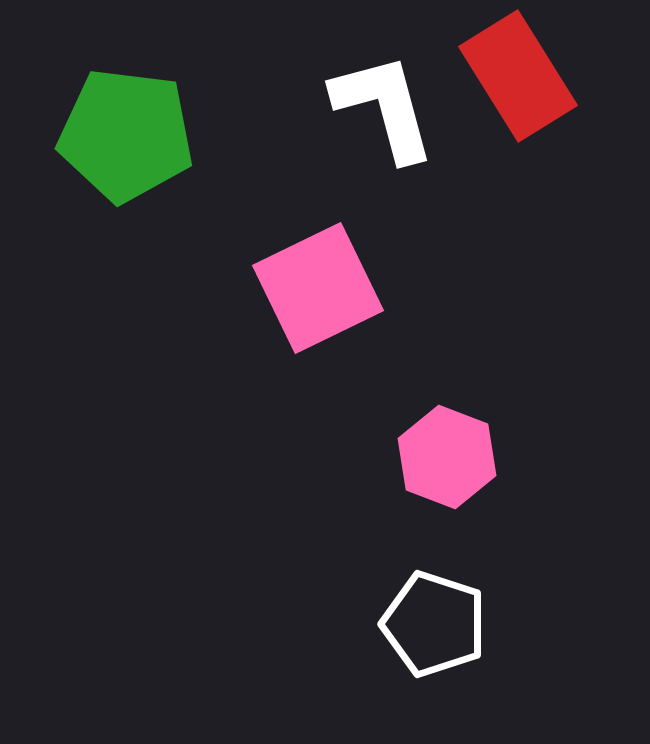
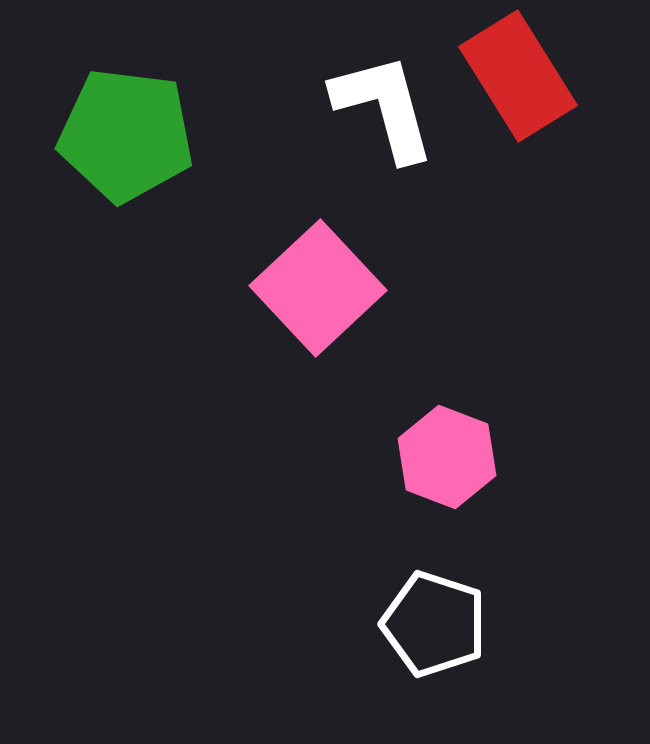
pink square: rotated 17 degrees counterclockwise
